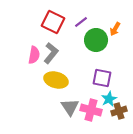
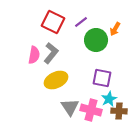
yellow ellipse: rotated 40 degrees counterclockwise
brown cross: rotated 21 degrees clockwise
